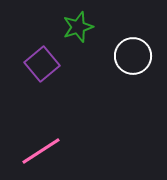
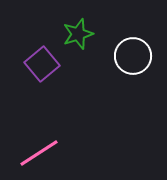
green star: moved 7 px down
pink line: moved 2 px left, 2 px down
